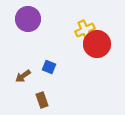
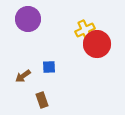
blue square: rotated 24 degrees counterclockwise
